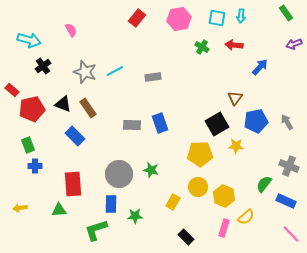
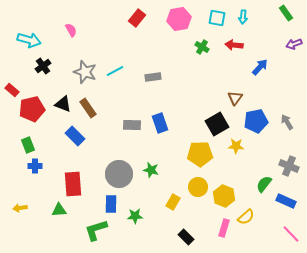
cyan arrow at (241, 16): moved 2 px right, 1 px down
